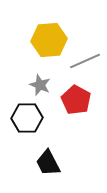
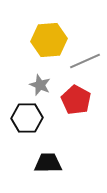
black trapezoid: rotated 116 degrees clockwise
